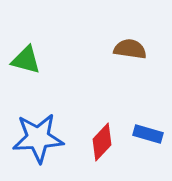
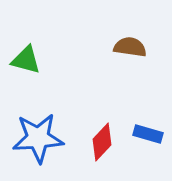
brown semicircle: moved 2 px up
